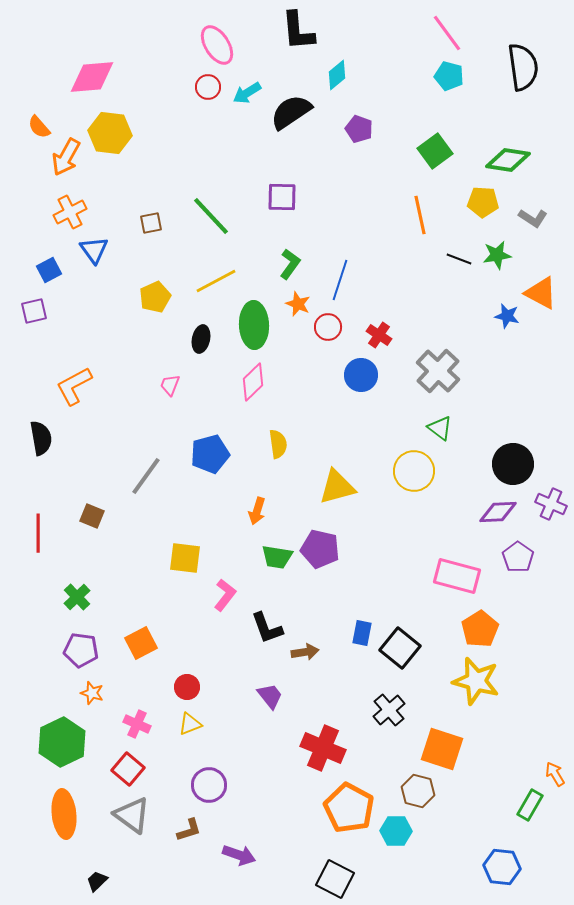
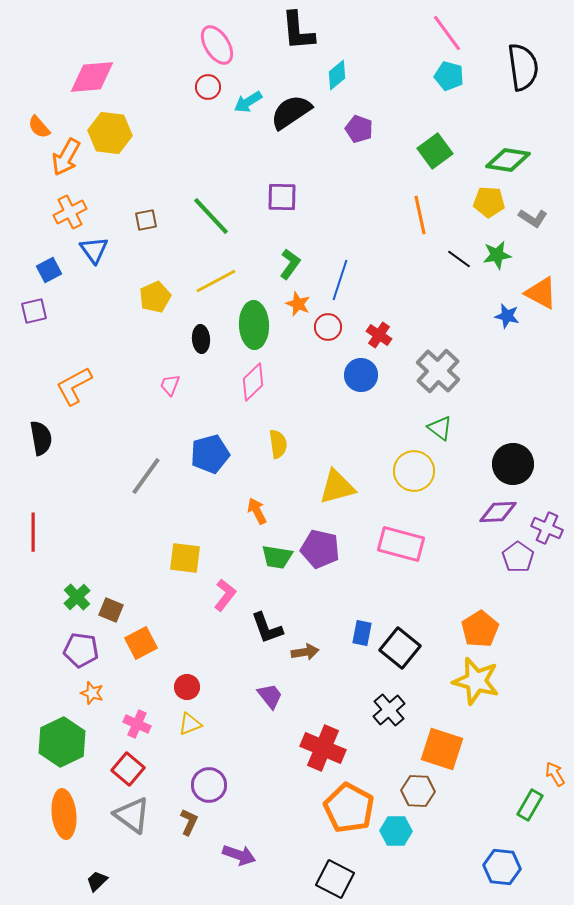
cyan arrow at (247, 93): moved 1 px right, 9 px down
yellow pentagon at (483, 202): moved 6 px right
brown square at (151, 223): moved 5 px left, 3 px up
black line at (459, 259): rotated 15 degrees clockwise
black ellipse at (201, 339): rotated 16 degrees counterclockwise
purple cross at (551, 504): moved 4 px left, 24 px down
orange arrow at (257, 511): rotated 136 degrees clockwise
brown square at (92, 516): moved 19 px right, 94 px down
red line at (38, 533): moved 5 px left, 1 px up
pink rectangle at (457, 576): moved 56 px left, 32 px up
brown hexagon at (418, 791): rotated 12 degrees counterclockwise
brown L-shape at (189, 830): moved 8 px up; rotated 48 degrees counterclockwise
